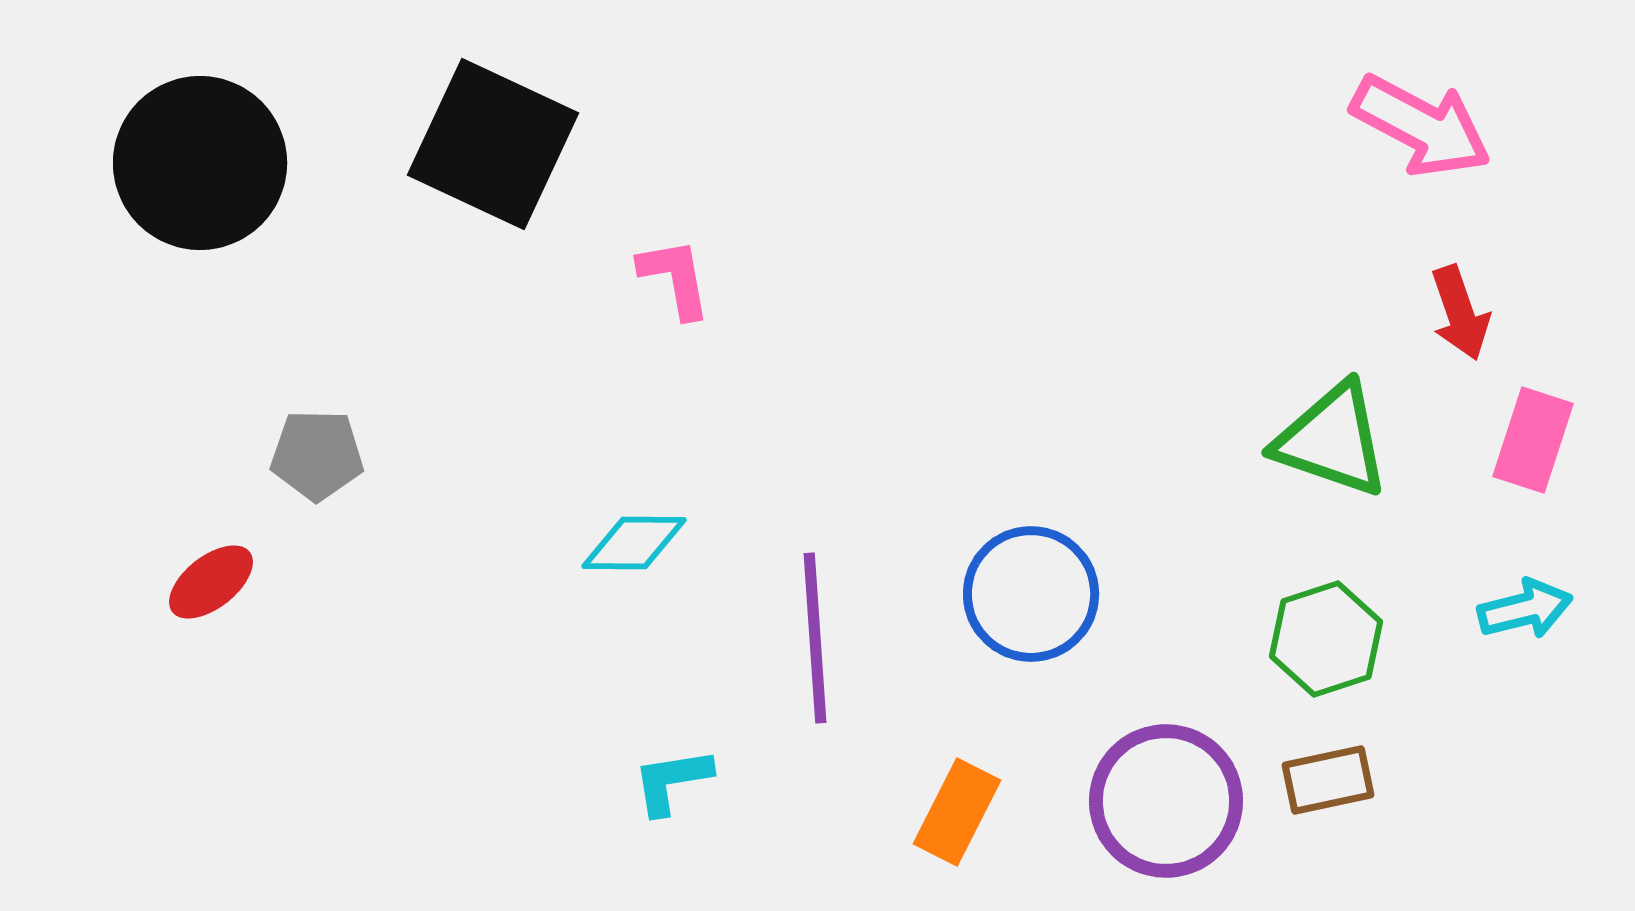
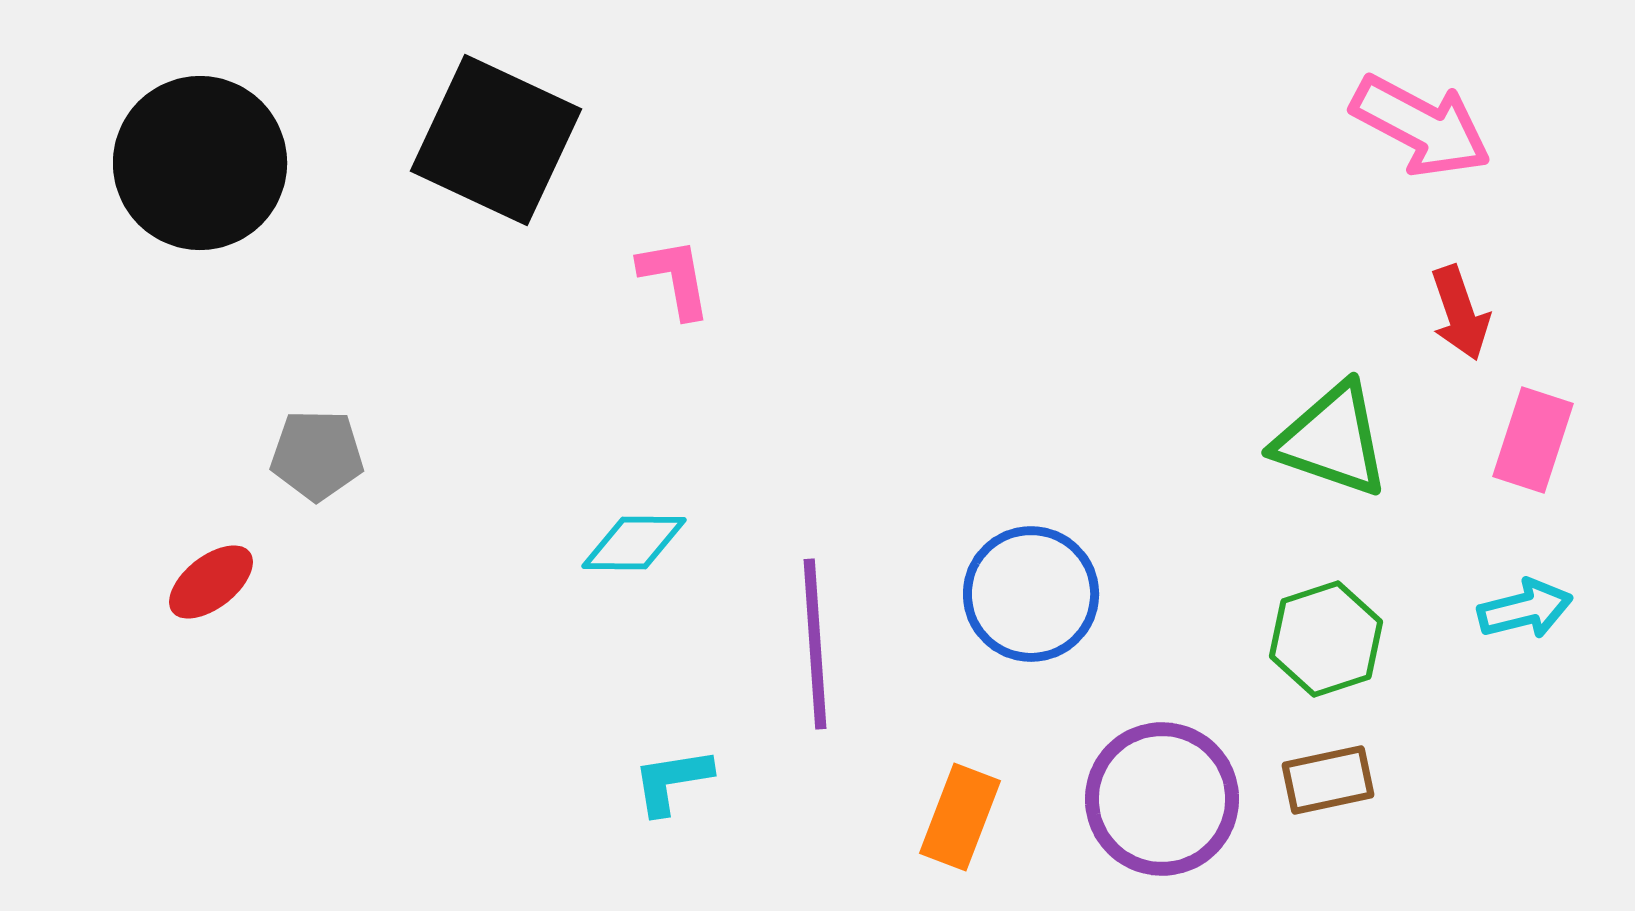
black square: moved 3 px right, 4 px up
purple line: moved 6 px down
purple circle: moved 4 px left, 2 px up
orange rectangle: moved 3 px right, 5 px down; rotated 6 degrees counterclockwise
